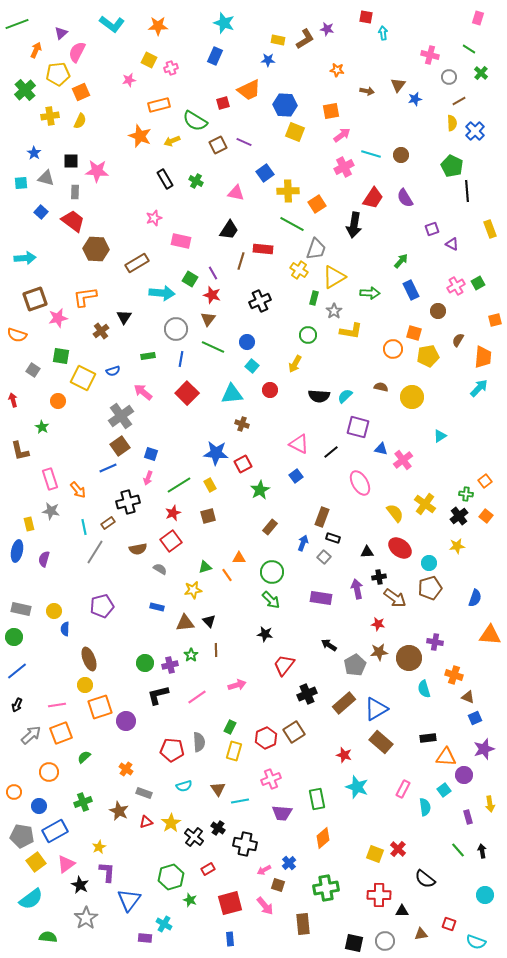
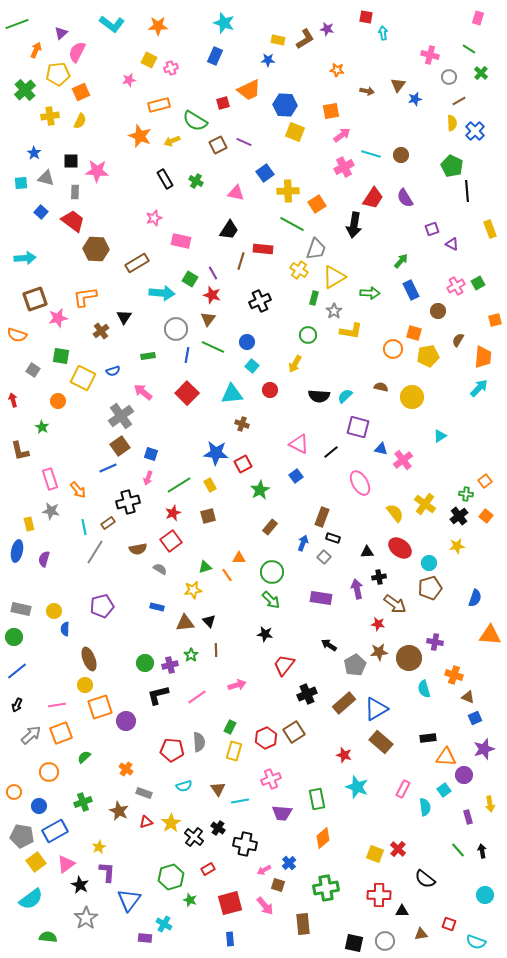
blue line at (181, 359): moved 6 px right, 4 px up
brown arrow at (395, 598): moved 6 px down
